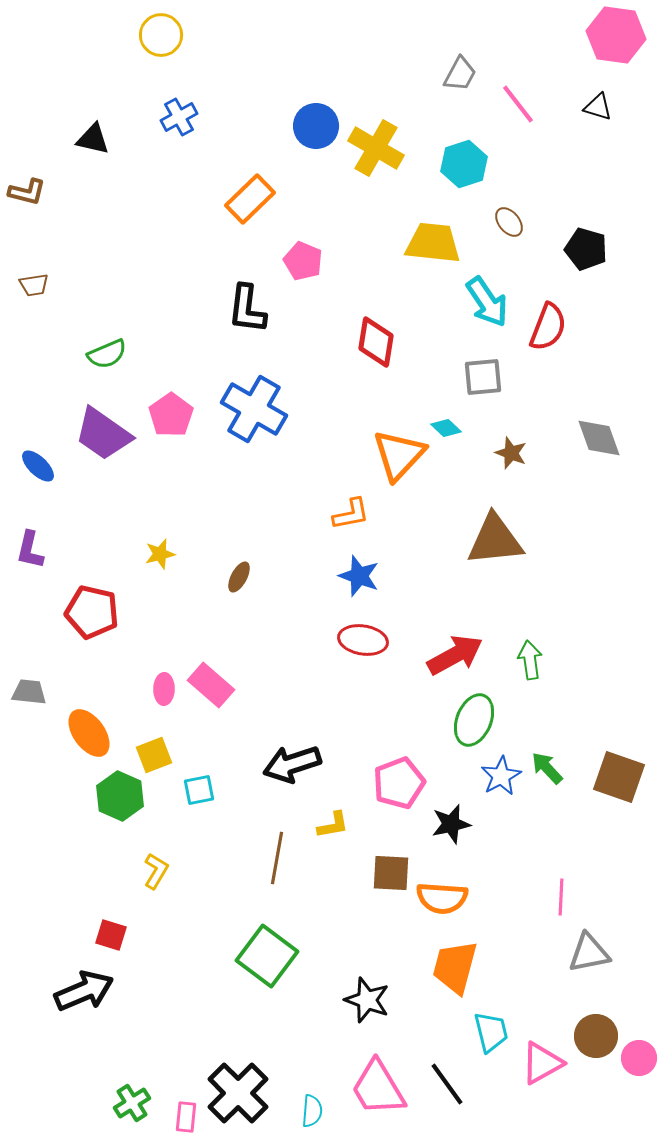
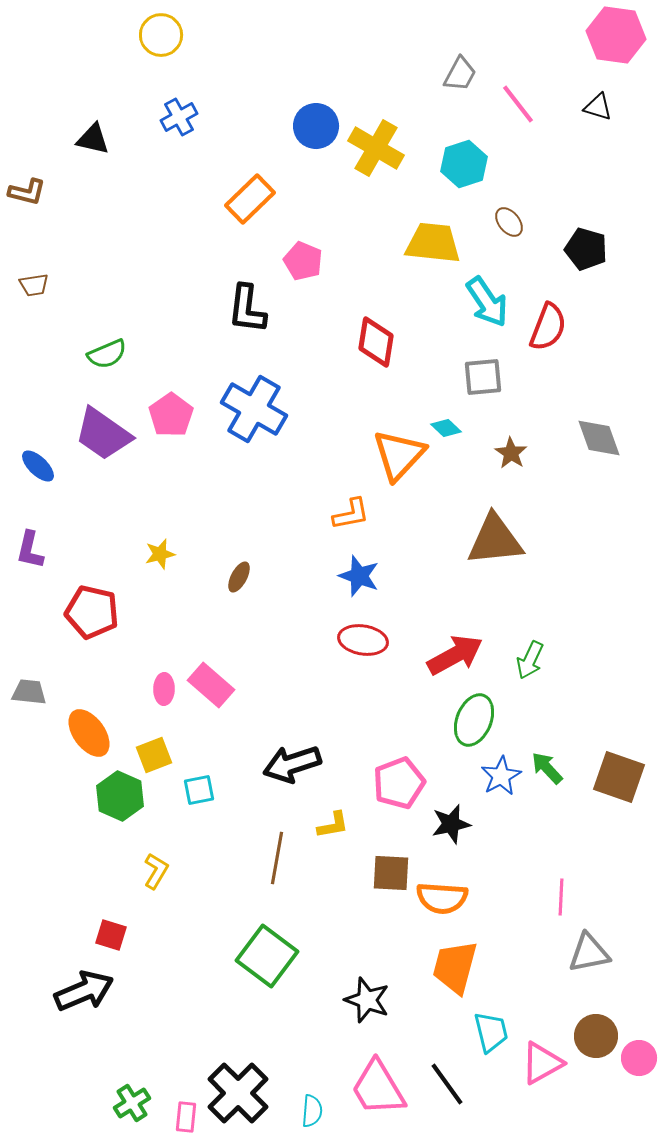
brown star at (511, 453): rotated 12 degrees clockwise
green arrow at (530, 660): rotated 147 degrees counterclockwise
